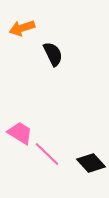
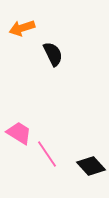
pink trapezoid: moved 1 px left
pink line: rotated 12 degrees clockwise
black diamond: moved 3 px down
